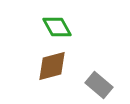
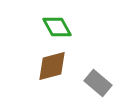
gray rectangle: moved 1 px left, 2 px up
